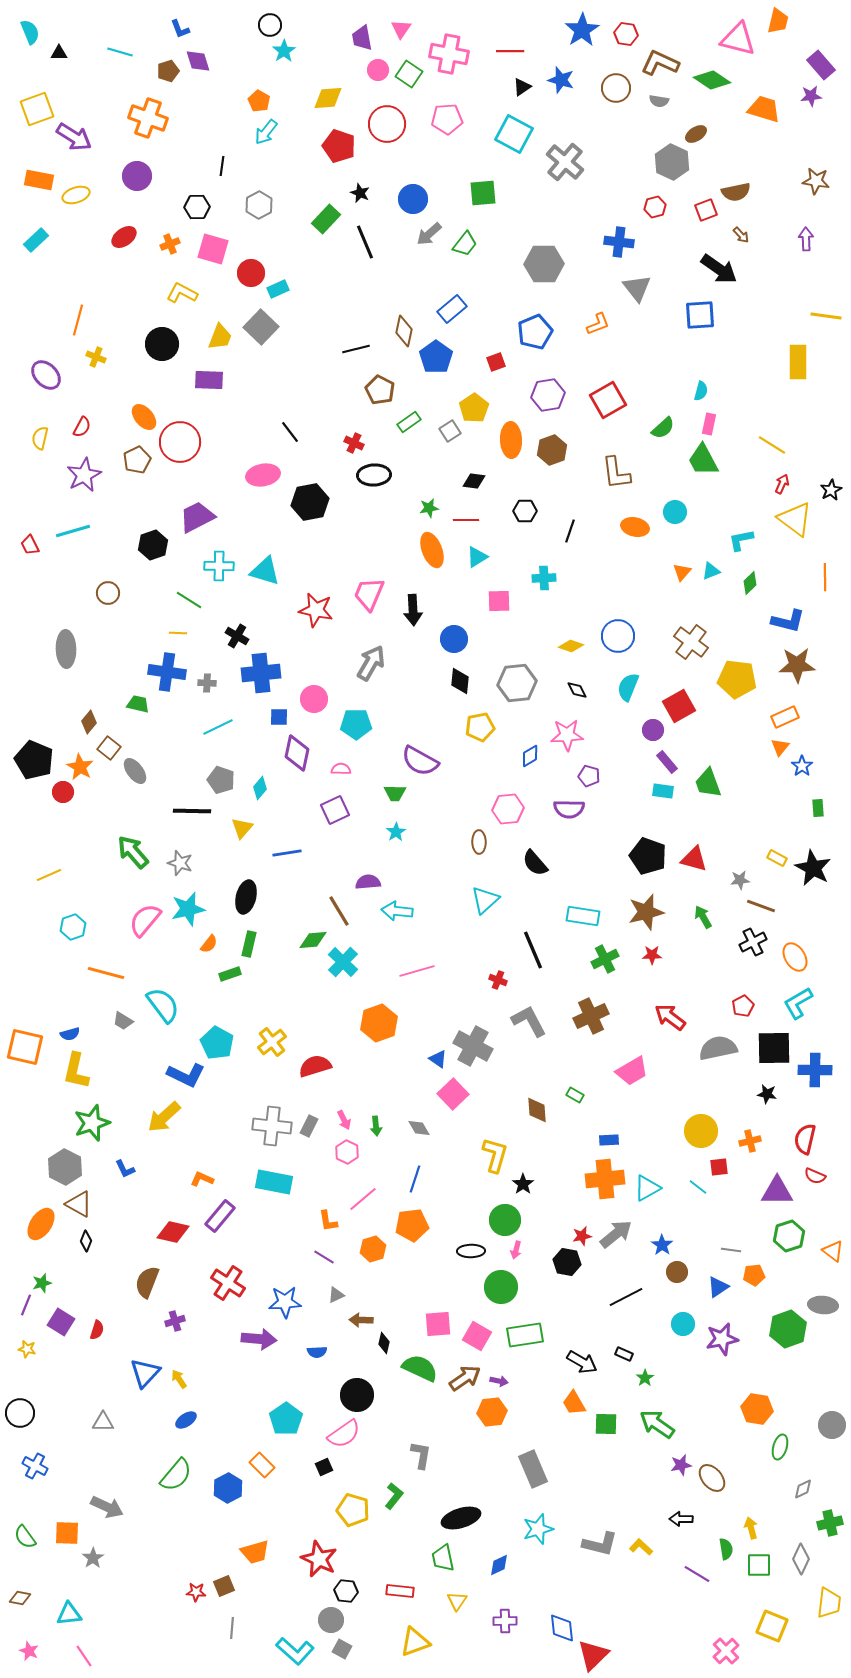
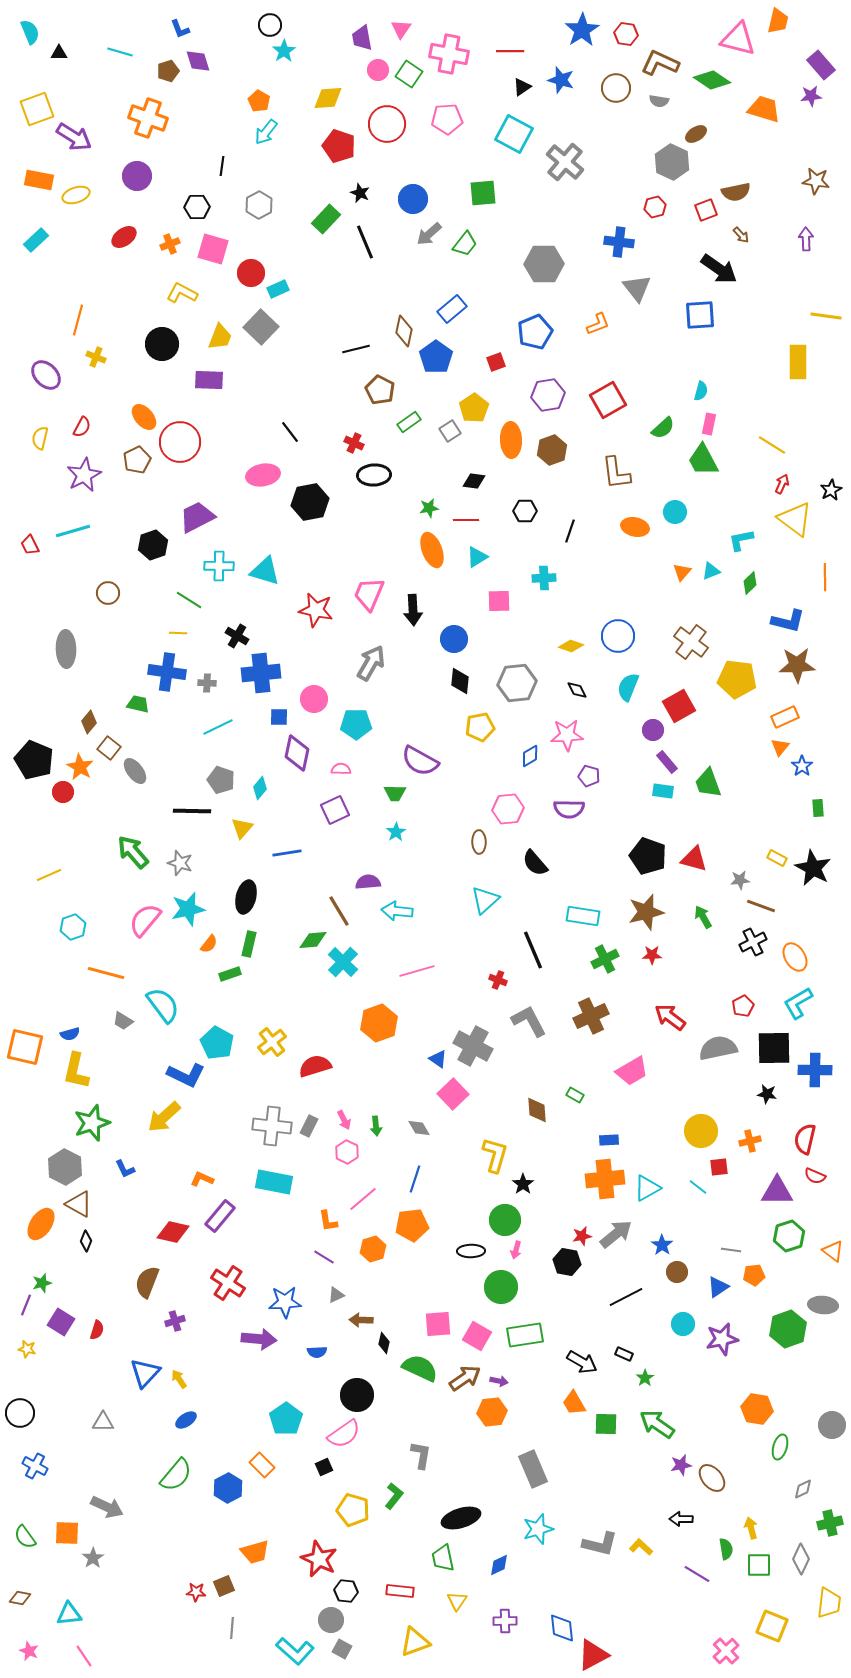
red triangle at (593, 1655): rotated 16 degrees clockwise
